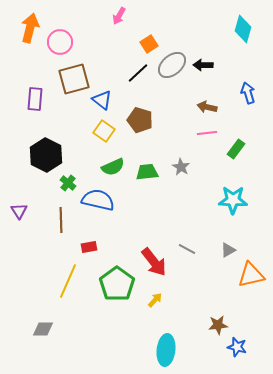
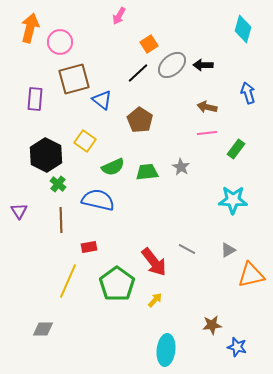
brown pentagon: rotated 15 degrees clockwise
yellow square: moved 19 px left, 10 px down
green cross: moved 10 px left, 1 px down
brown star: moved 6 px left
